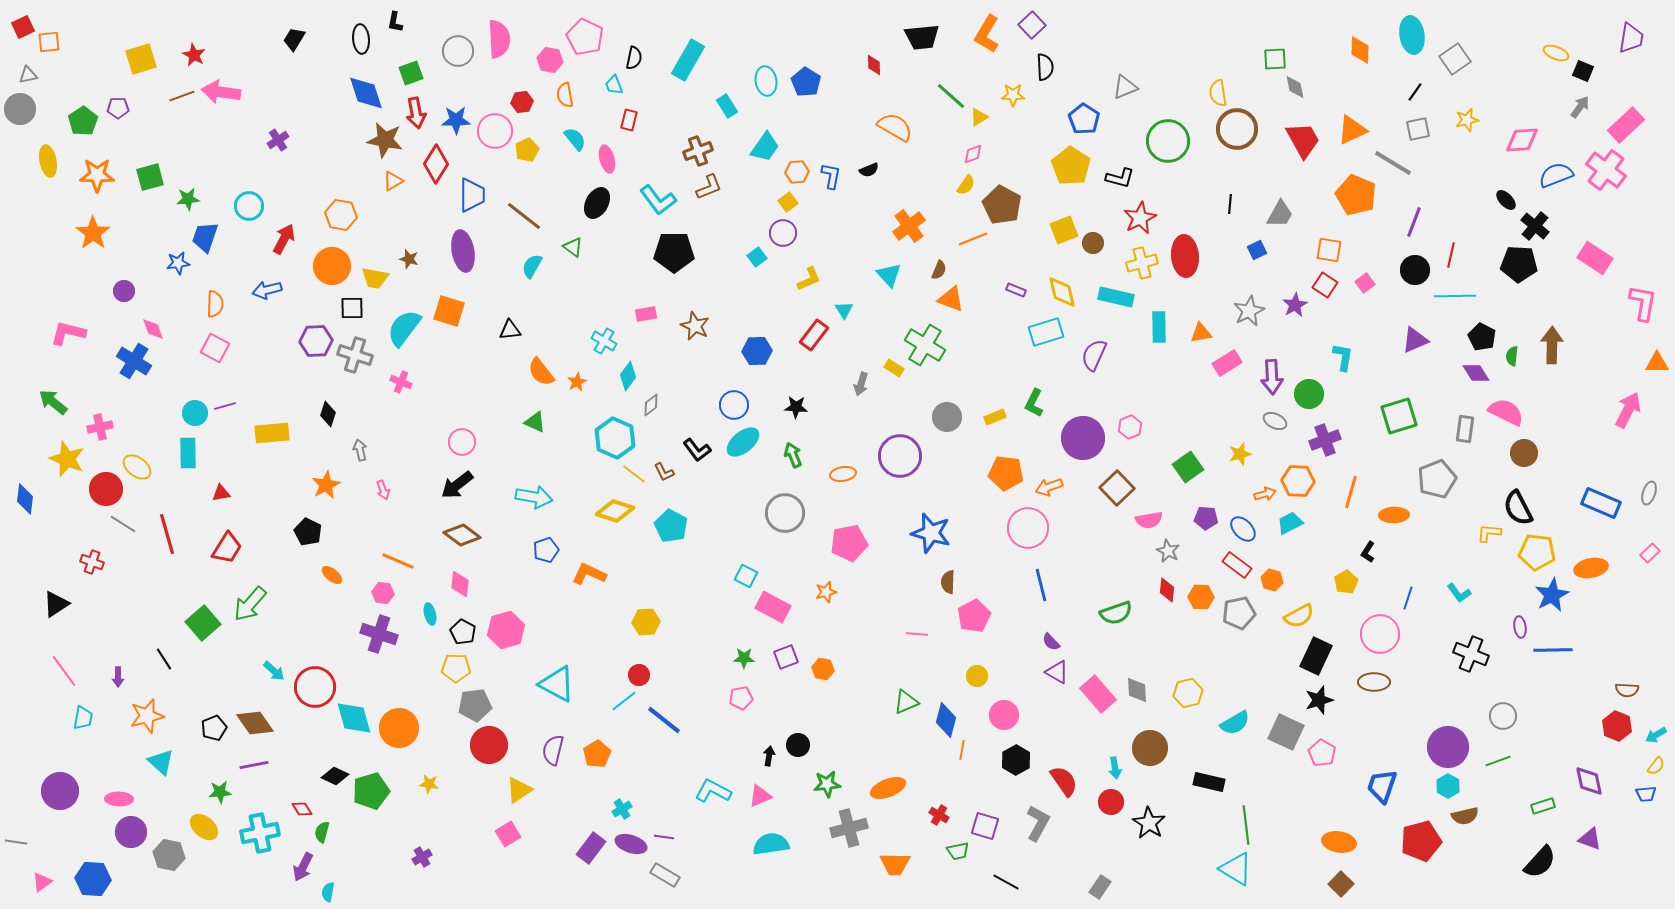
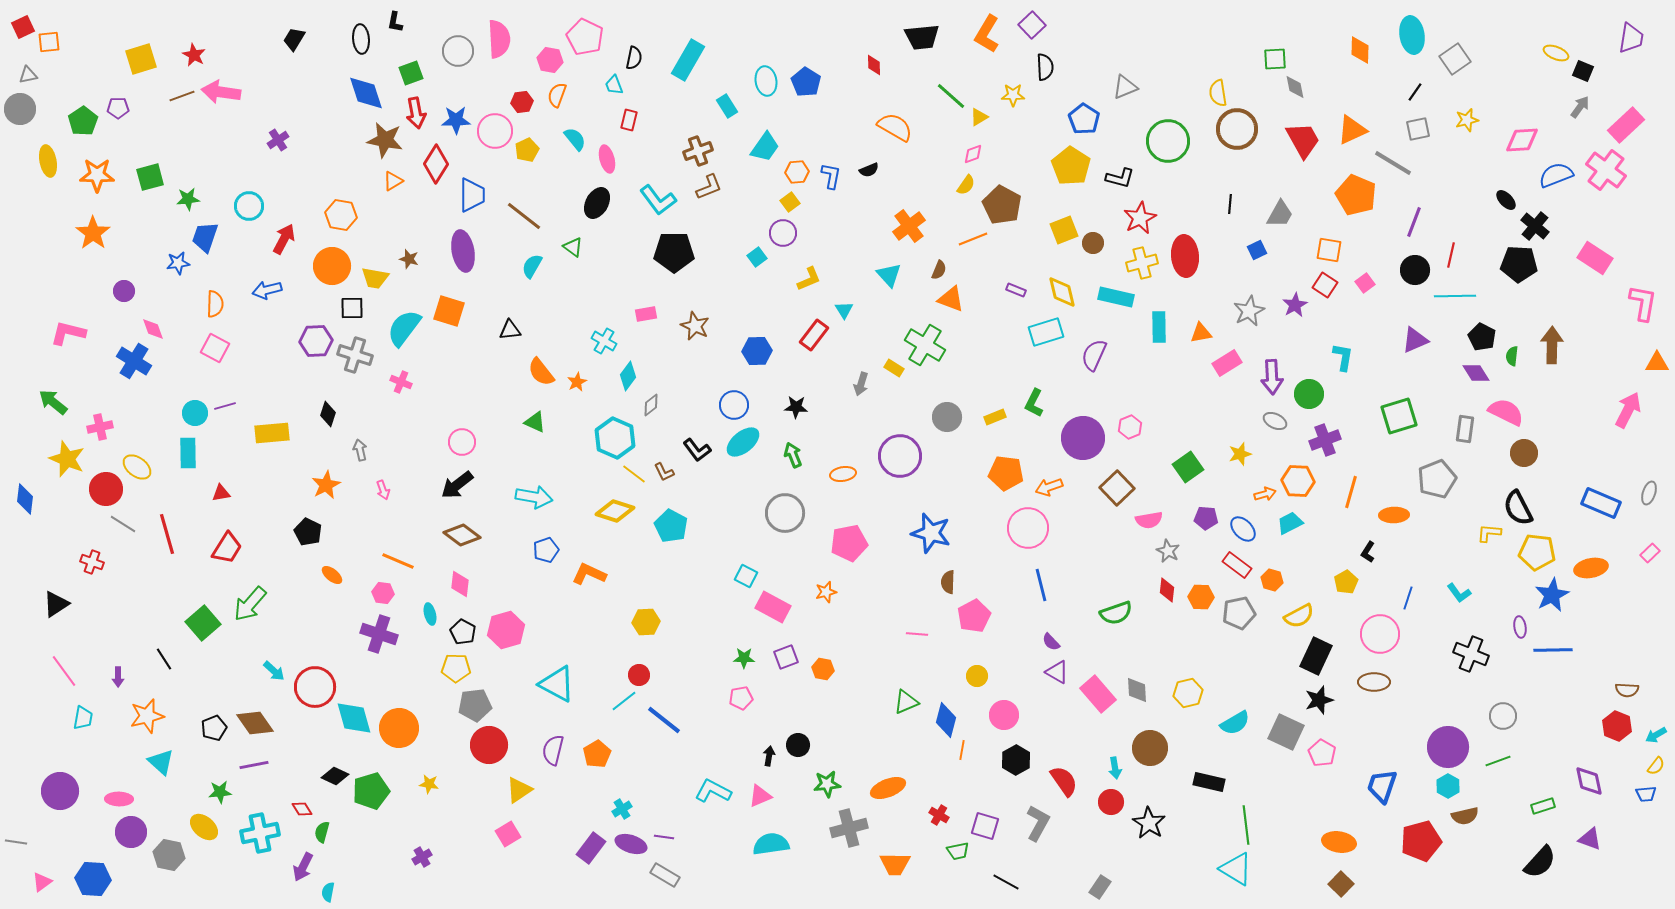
orange semicircle at (565, 95): moved 8 px left; rotated 30 degrees clockwise
yellow square at (788, 202): moved 2 px right
